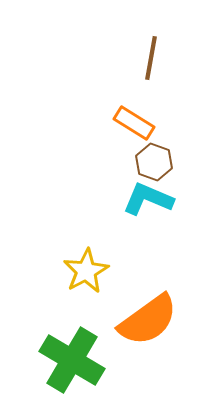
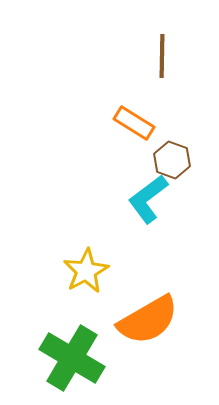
brown line: moved 11 px right, 2 px up; rotated 9 degrees counterclockwise
brown hexagon: moved 18 px right, 2 px up
cyan L-shape: rotated 60 degrees counterclockwise
orange semicircle: rotated 6 degrees clockwise
green cross: moved 2 px up
